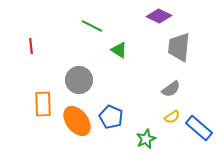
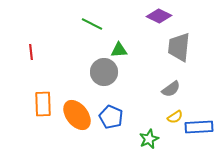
green line: moved 2 px up
red line: moved 6 px down
green triangle: rotated 36 degrees counterclockwise
gray circle: moved 25 px right, 8 px up
yellow semicircle: moved 3 px right
orange ellipse: moved 6 px up
blue rectangle: moved 1 px up; rotated 44 degrees counterclockwise
green star: moved 3 px right
